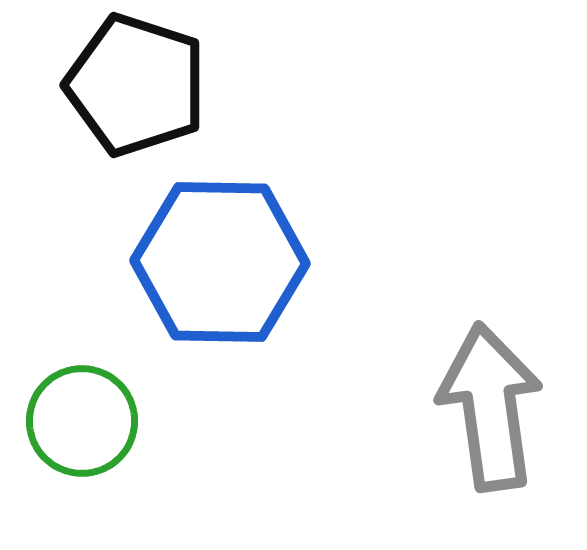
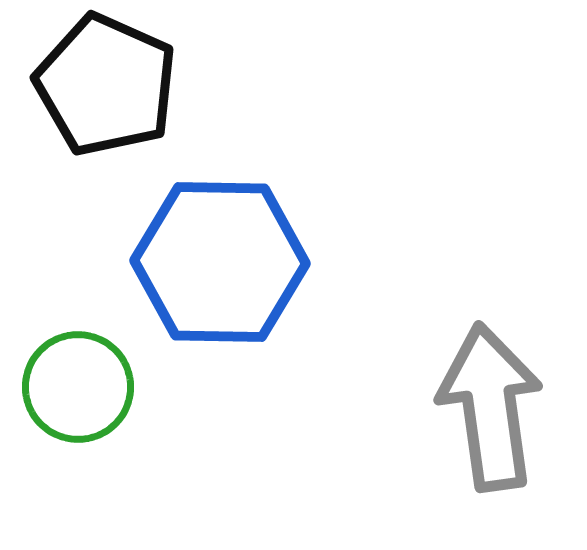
black pentagon: moved 30 px left; rotated 6 degrees clockwise
green circle: moved 4 px left, 34 px up
